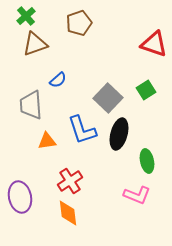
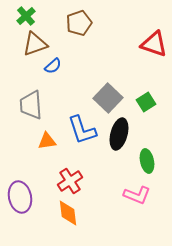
blue semicircle: moved 5 px left, 14 px up
green square: moved 12 px down
